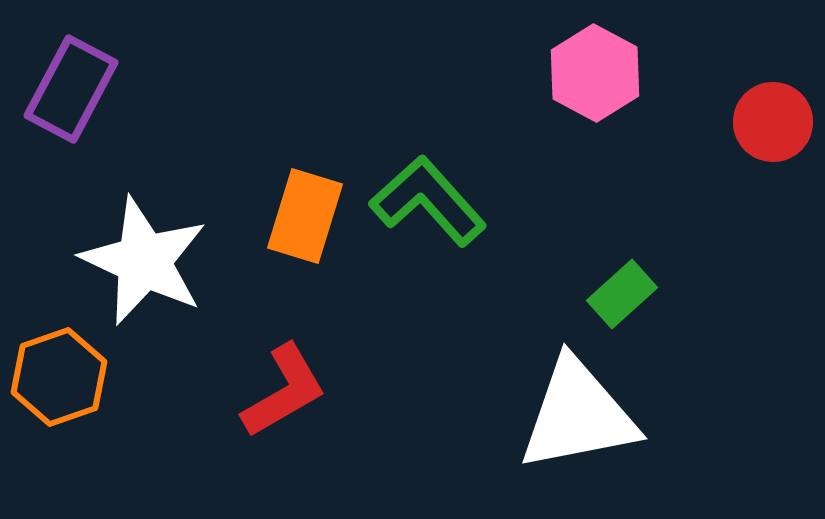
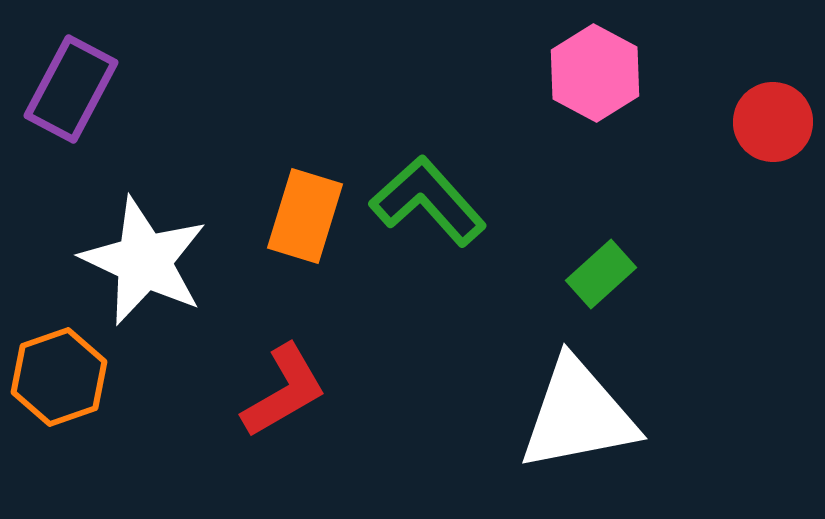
green rectangle: moved 21 px left, 20 px up
